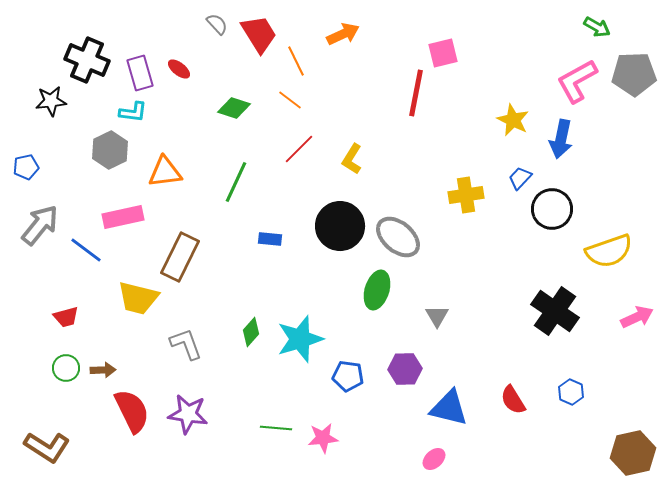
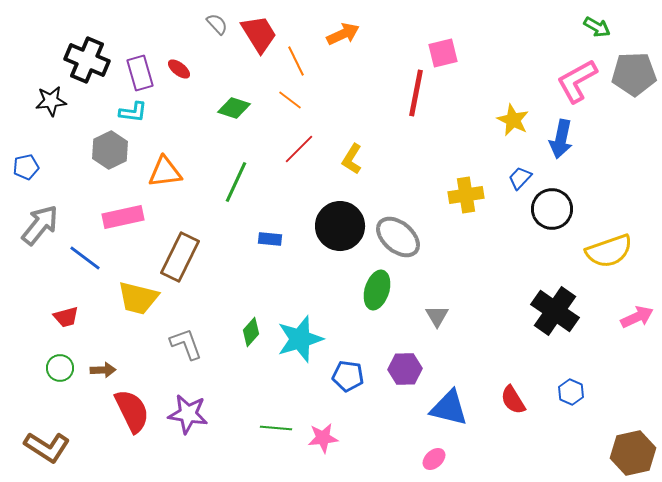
blue line at (86, 250): moved 1 px left, 8 px down
green circle at (66, 368): moved 6 px left
